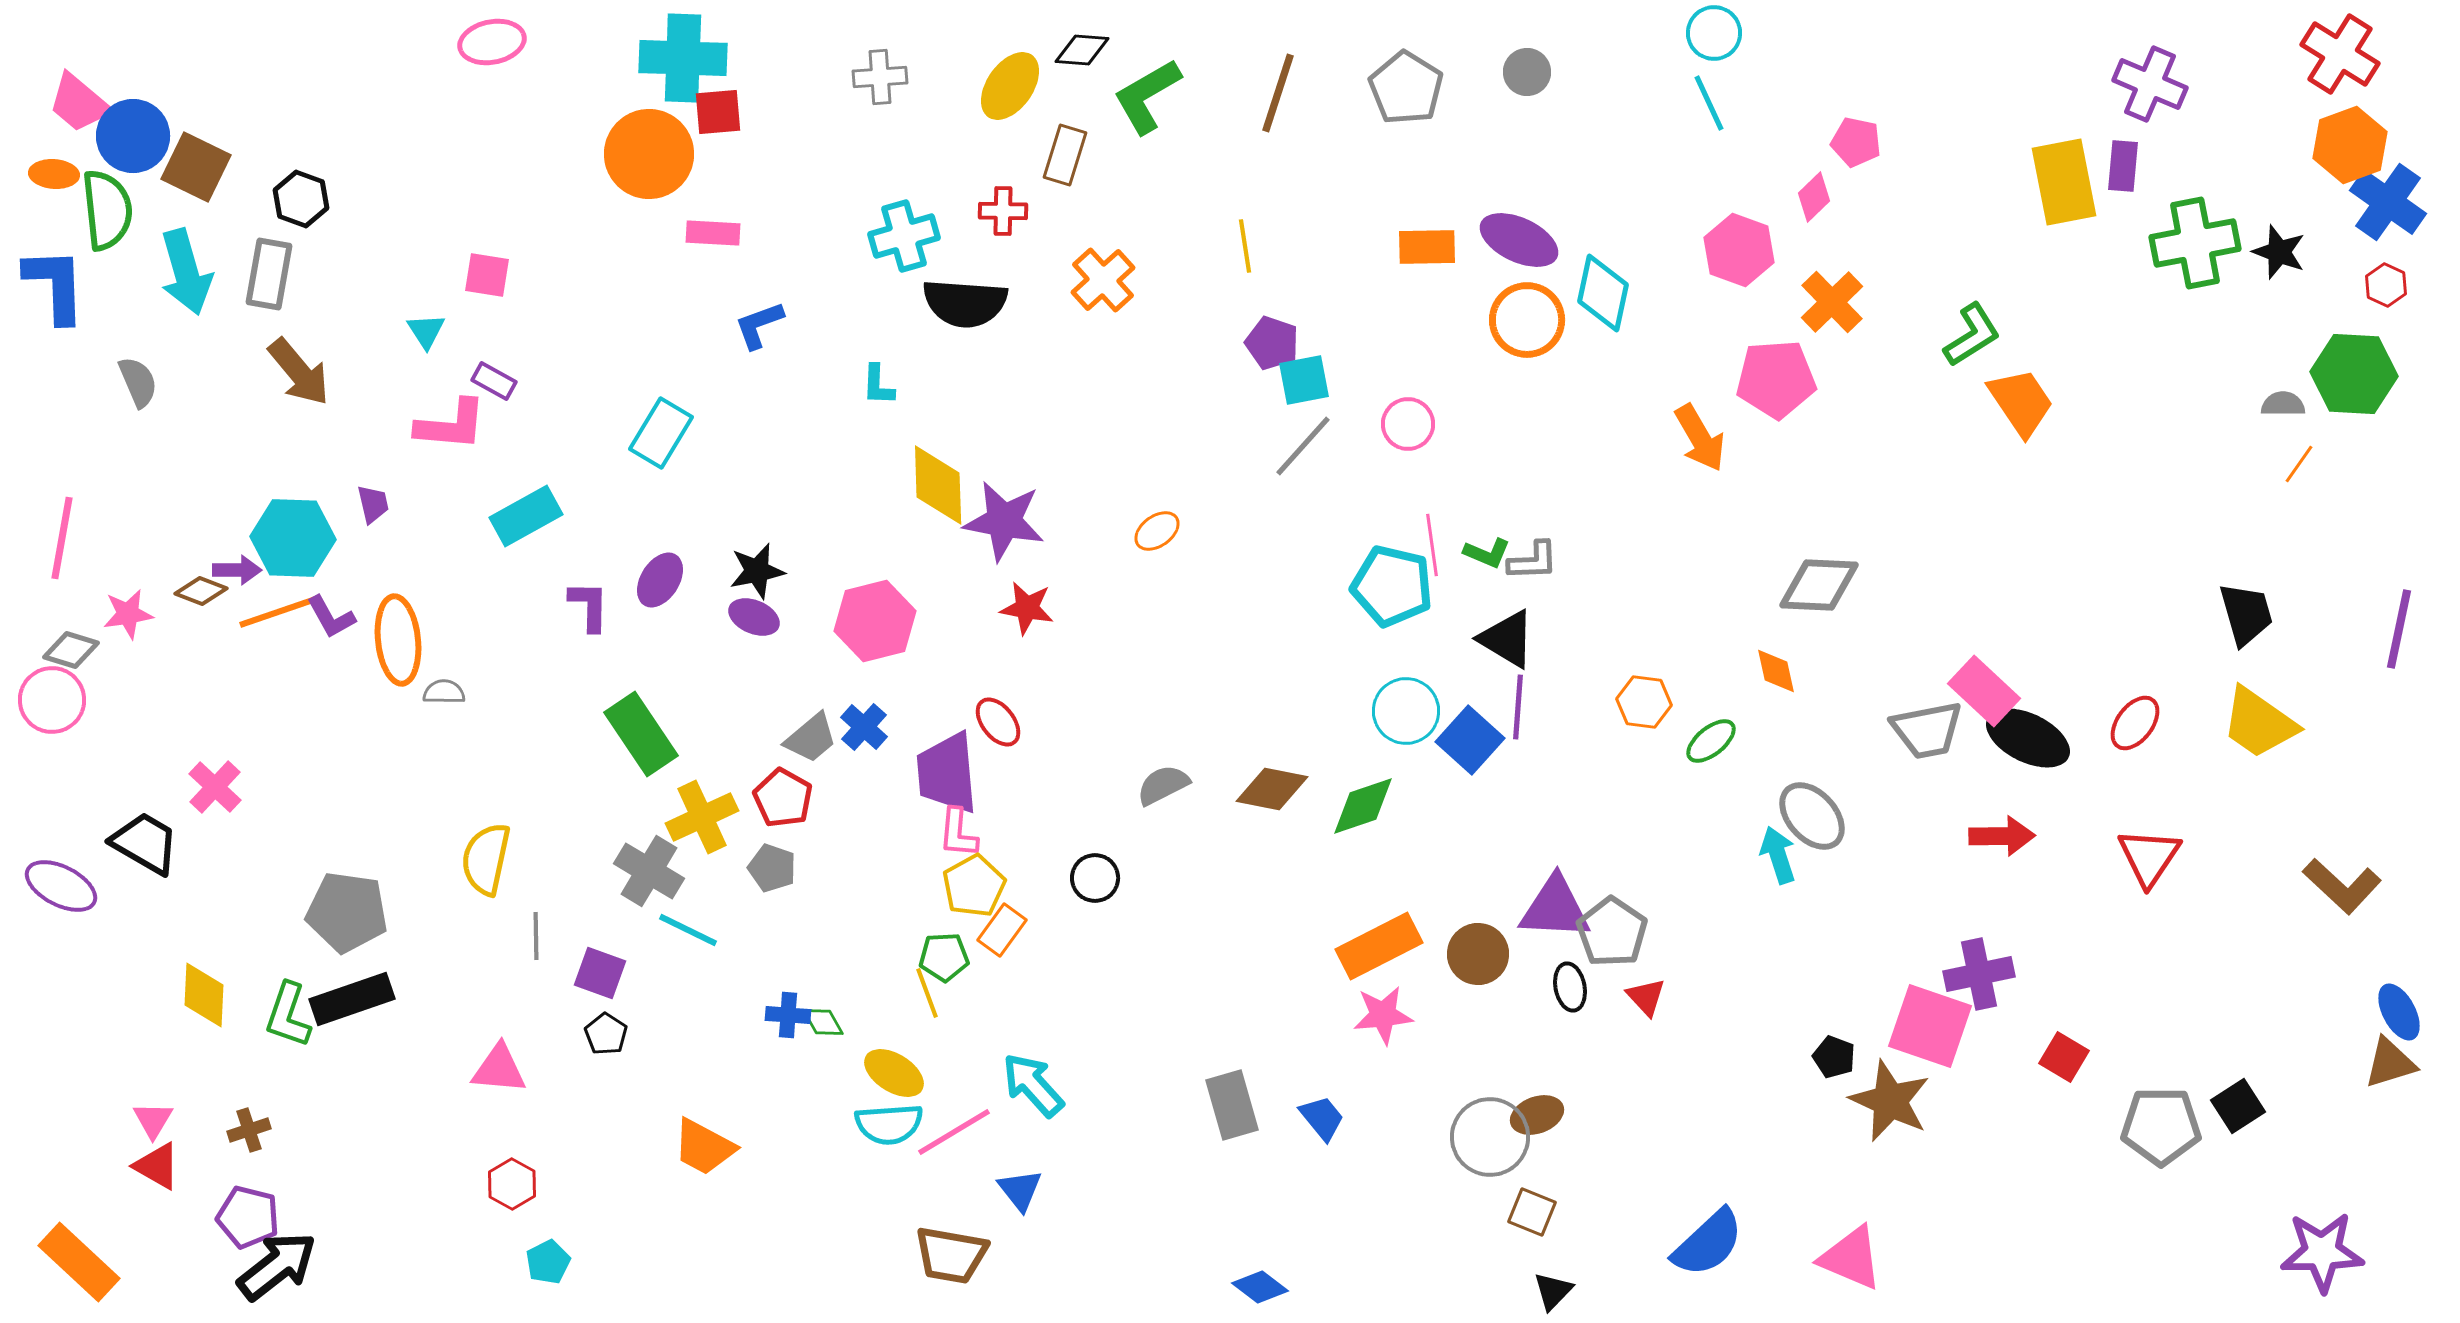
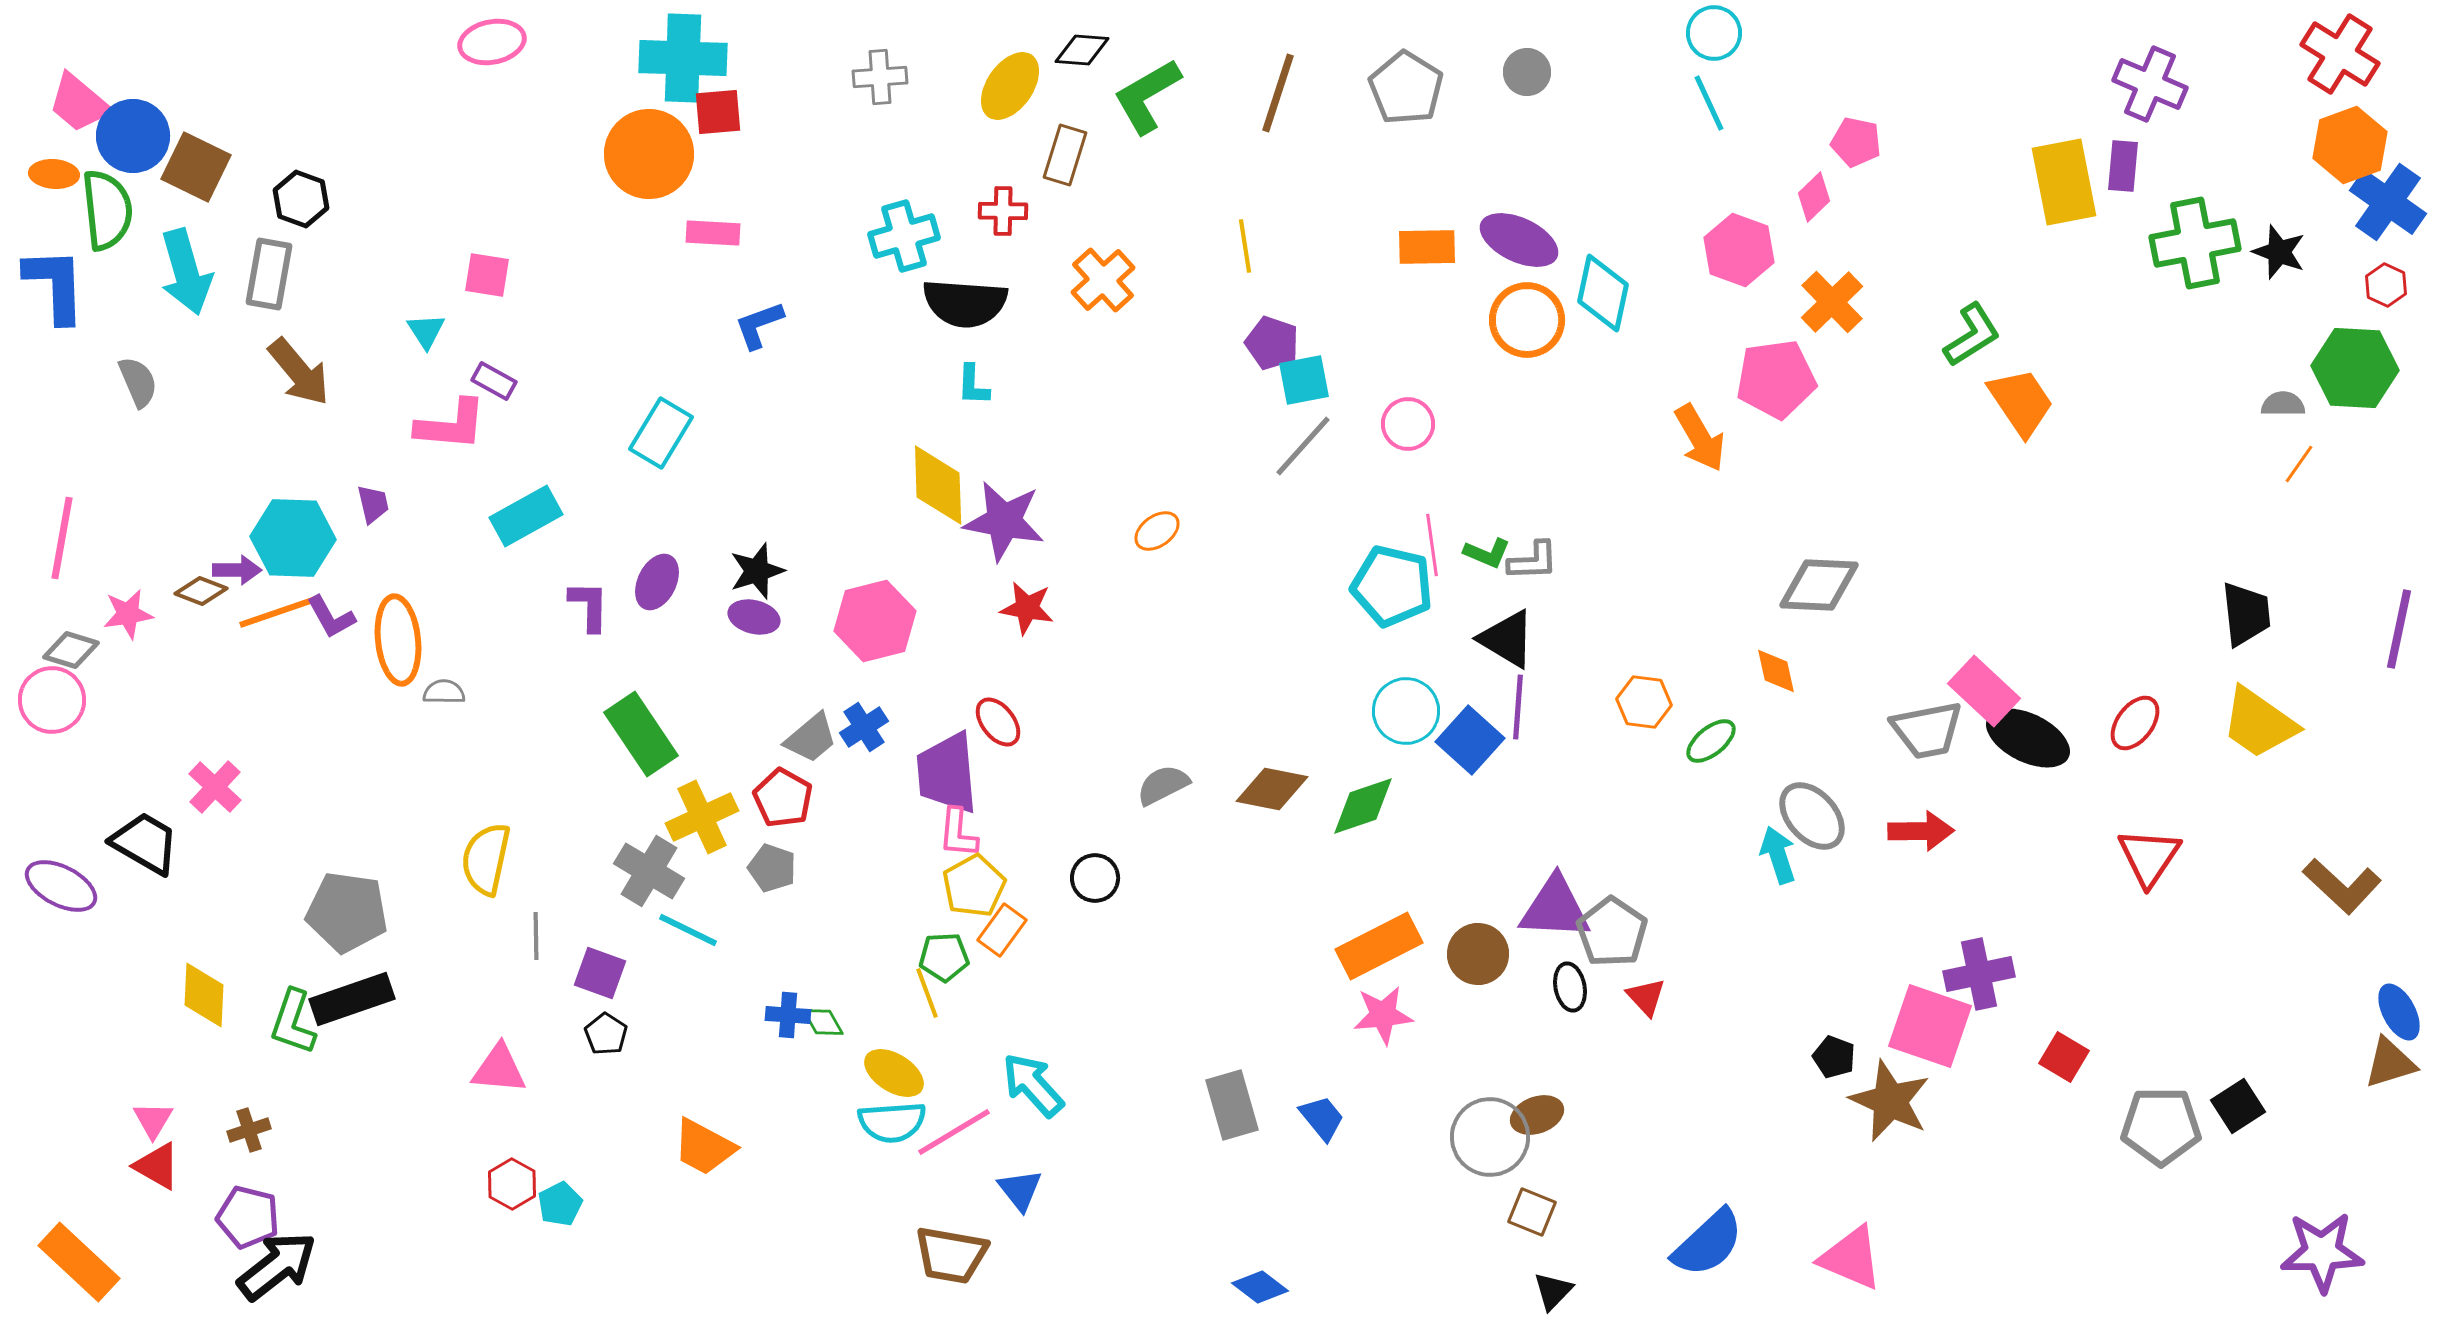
green hexagon at (2354, 374): moved 1 px right, 6 px up
pink pentagon at (1776, 379): rotated 4 degrees counterclockwise
cyan L-shape at (878, 385): moved 95 px right
black star at (757, 571): rotated 6 degrees counterclockwise
purple ellipse at (660, 580): moved 3 px left, 2 px down; rotated 6 degrees counterclockwise
black trapezoid at (2246, 614): rotated 10 degrees clockwise
purple ellipse at (754, 617): rotated 9 degrees counterclockwise
blue cross at (864, 727): rotated 15 degrees clockwise
red arrow at (2002, 836): moved 81 px left, 5 px up
green L-shape at (288, 1015): moved 5 px right, 7 px down
cyan semicircle at (889, 1124): moved 3 px right, 2 px up
cyan pentagon at (548, 1262): moved 12 px right, 58 px up
